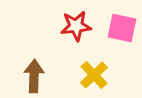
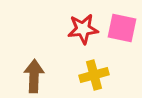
red star: moved 7 px right, 3 px down
yellow cross: rotated 28 degrees clockwise
